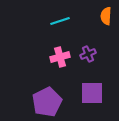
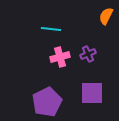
orange semicircle: rotated 24 degrees clockwise
cyan line: moved 9 px left, 8 px down; rotated 24 degrees clockwise
